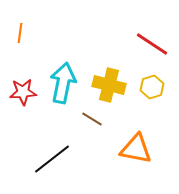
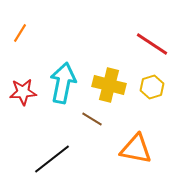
orange line: rotated 24 degrees clockwise
